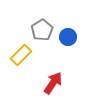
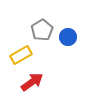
yellow rectangle: rotated 15 degrees clockwise
red arrow: moved 21 px left, 1 px up; rotated 20 degrees clockwise
